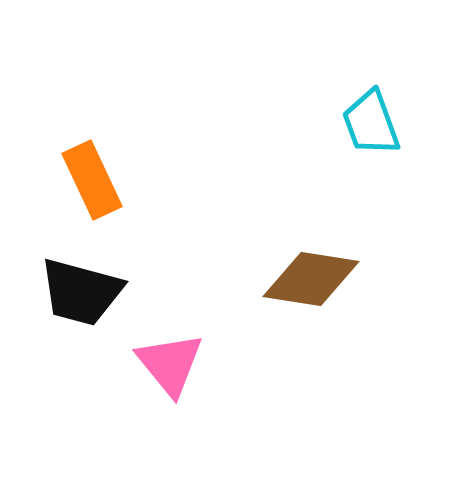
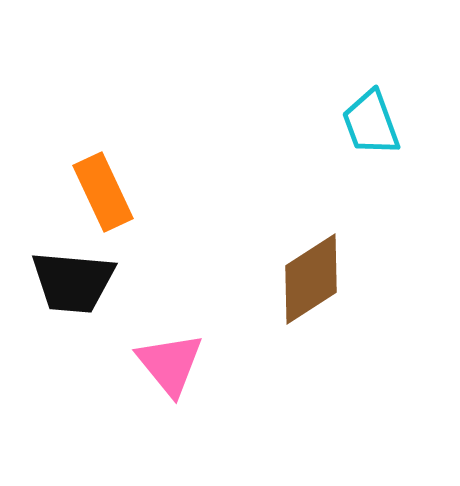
orange rectangle: moved 11 px right, 12 px down
brown diamond: rotated 42 degrees counterclockwise
black trapezoid: moved 8 px left, 10 px up; rotated 10 degrees counterclockwise
